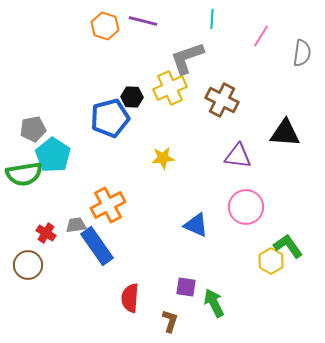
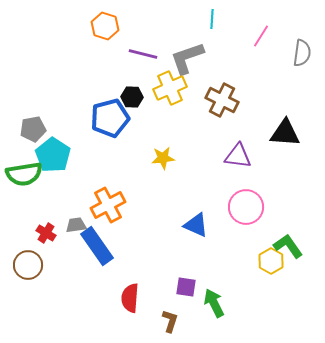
purple line: moved 33 px down
